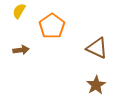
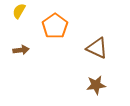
orange pentagon: moved 3 px right
brown star: rotated 24 degrees clockwise
